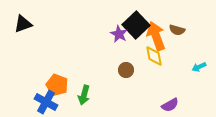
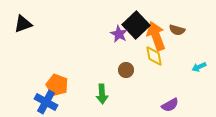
green arrow: moved 18 px right, 1 px up; rotated 18 degrees counterclockwise
